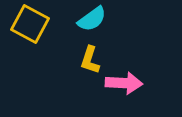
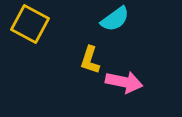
cyan semicircle: moved 23 px right
pink arrow: moved 1 px up; rotated 9 degrees clockwise
